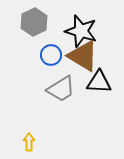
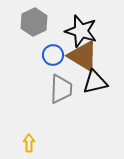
blue circle: moved 2 px right
black triangle: moved 4 px left; rotated 16 degrees counterclockwise
gray trapezoid: rotated 56 degrees counterclockwise
yellow arrow: moved 1 px down
